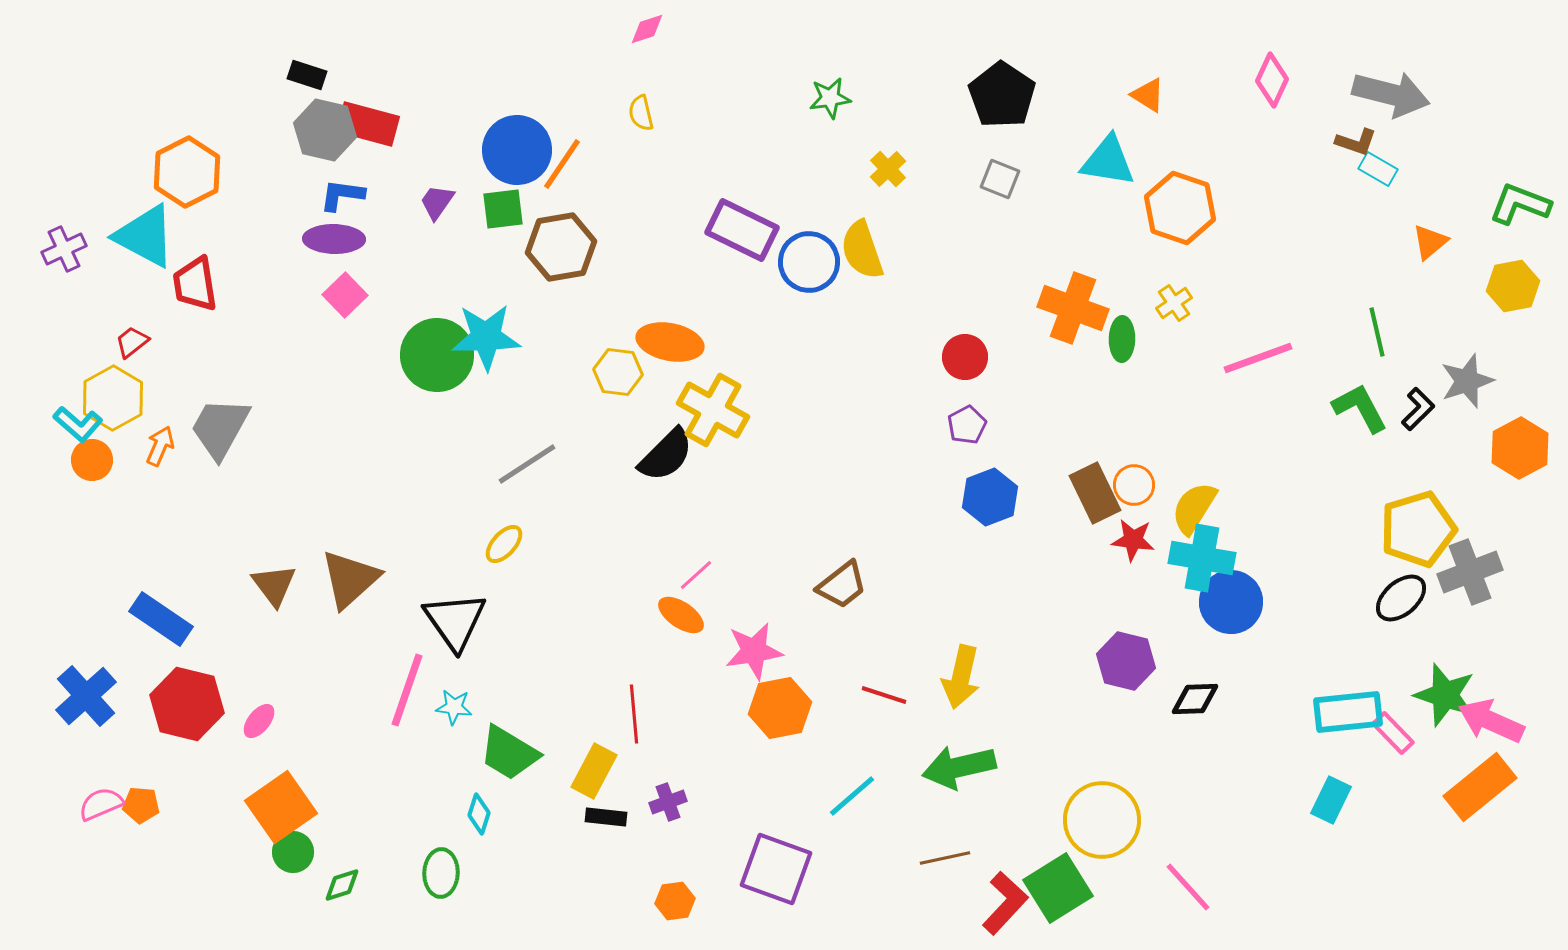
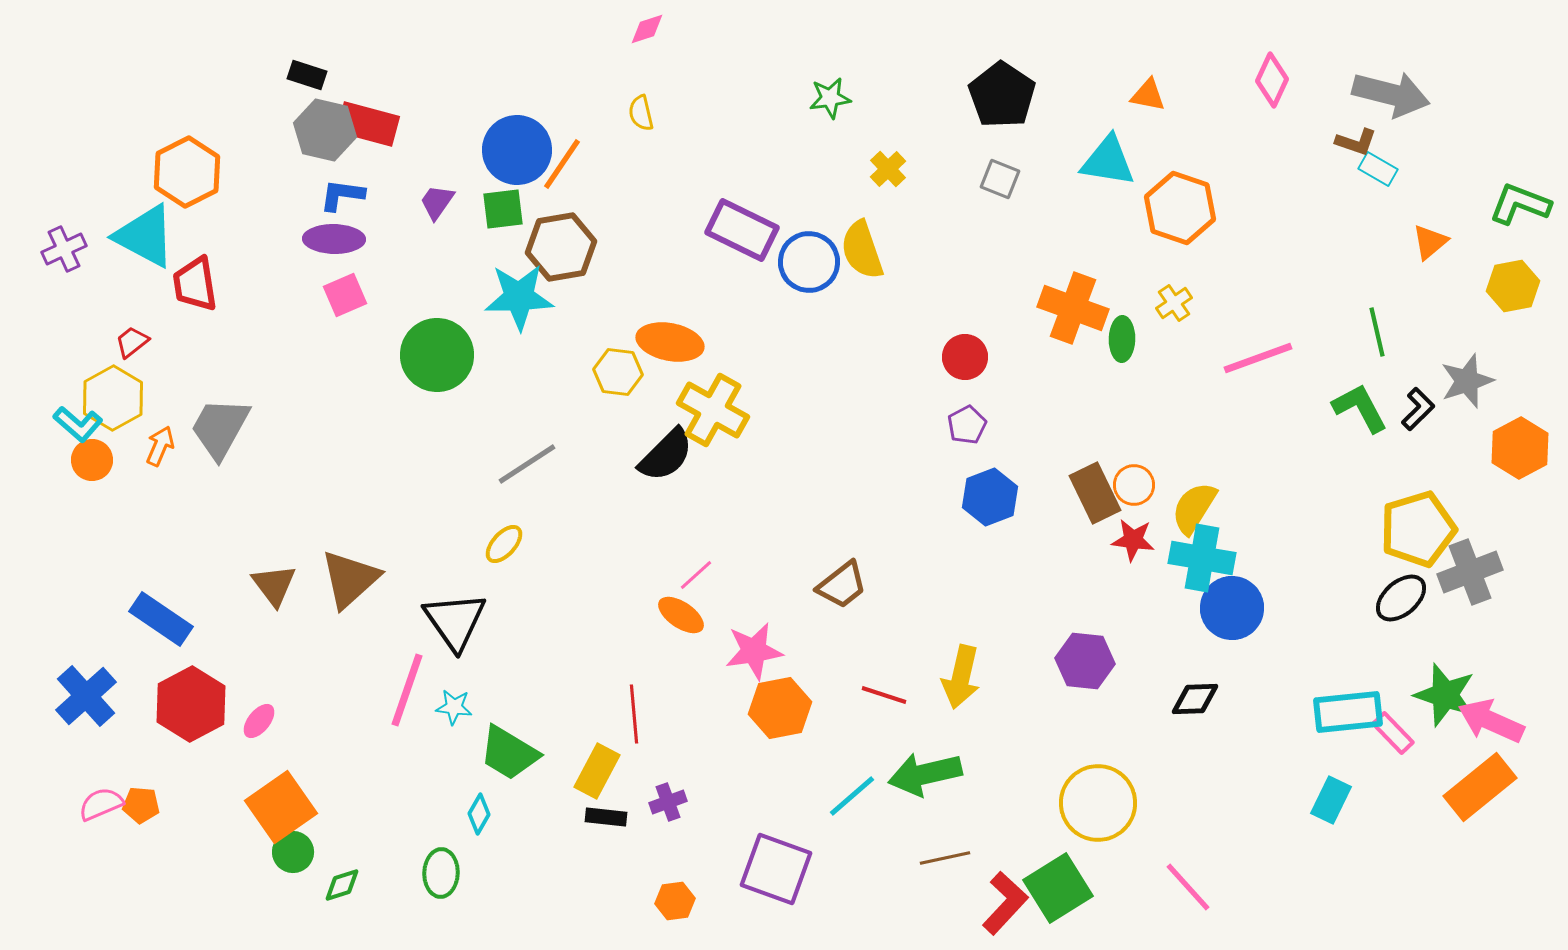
orange triangle at (1148, 95): rotated 21 degrees counterclockwise
pink square at (345, 295): rotated 21 degrees clockwise
cyan star at (486, 337): moved 33 px right, 40 px up
blue circle at (1231, 602): moved 1 px right, 6 px down
purple hexagon at (1126, 661): moved 41 px left; rotated 8 degrees counterclockwise
red hexagon at (187, 704): moved 4 px right; rotated 18 degrees clockwise
green arrow at (959, 767): moved 34 px left, 7 px down
yellow rectangle at (594, 771): moved 3 px right
cyan diamond at (479, 814): rotated 12 degrees clockwise
yellow circle at (1102, 820): moved 4 px left, 17 px up
